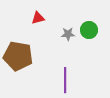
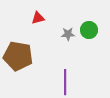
purple line: moved 2 px down
